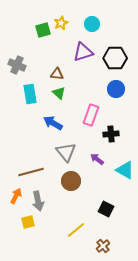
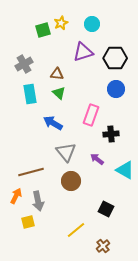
gray cross: moved 7 px right, 1 px up; rotated 36 degrees clockwise
